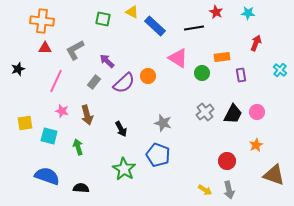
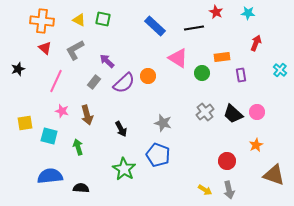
yellow triangle: moved 53 px left, 8 px down
red triangle: rotated 40 degrees clockwise
black trapezoid: rotated 105 degrees clockwise
blue semicircle: moved 3 px right; rotated 25 degrees counterclockwise
